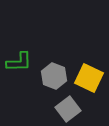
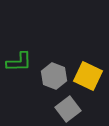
yellow square: moved 1 px left, 2 px up
